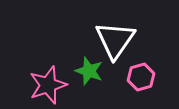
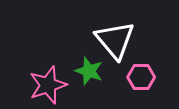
white triangle: rotated 15 degrees counterclockwise
pink hexagon: rotated 16 degrees clockwise
